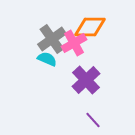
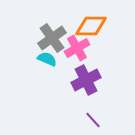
orange diamond: moved 1 px right, 1 px up
gray cross: moved 1 px up
pink cross: moved 3 px right, 5 px down
purple cross: rotated 16 degrees clockwise
